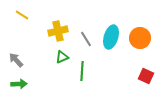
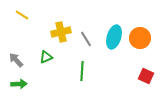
yellow cross: moved 3 px right, 1 px down
cyan ellipse: moved 3 px right
green triangle: moved 16 px left
